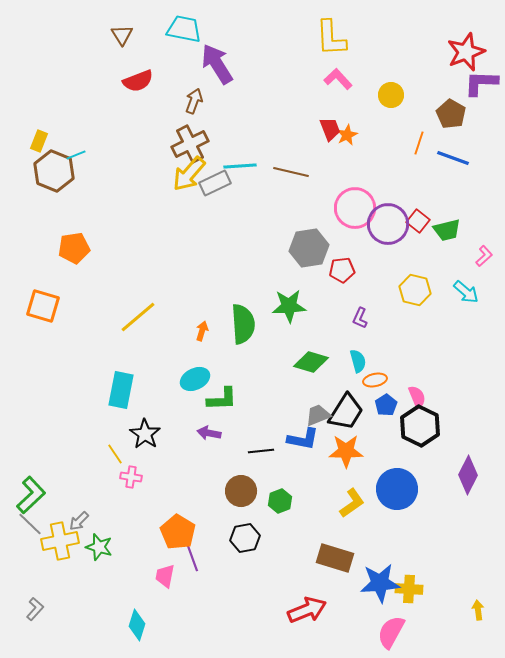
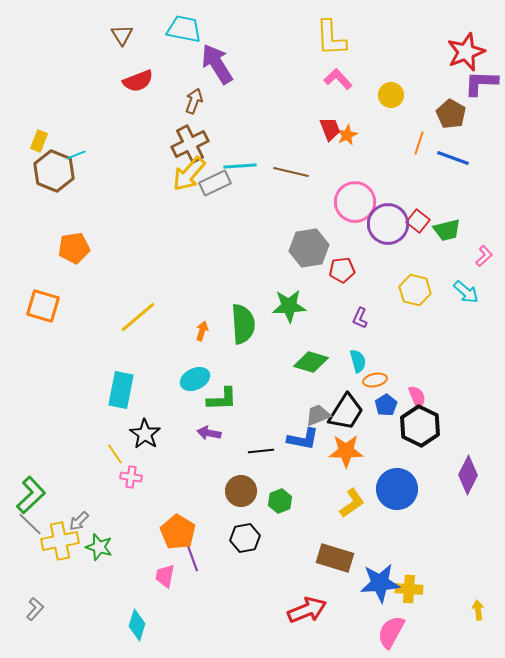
pink circle at (355, 208): moved 6 px up
